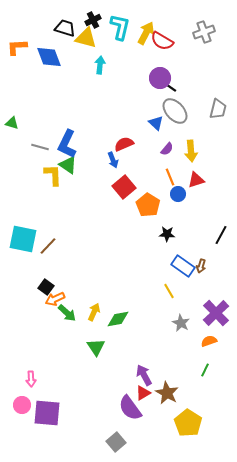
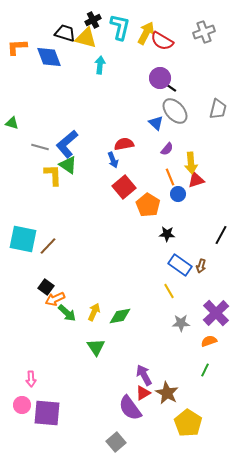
black trapezoid at (65, 28): moved 5 px down
blue L-shape at (67, 144): rotated 24 degrees clockwise
red semicircle at (124, 144): rotated 12 degrees clockwise
yellow arrow at (191, 151): moved 12 px down
blue rectangle at (183, 266): moved 3 px left, 1 px up
green diamond at (118, 319): moved 2 px right, 3 px up
gray star at (181, 323): rotated 30 degrees counterclockwise
